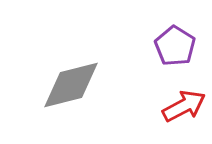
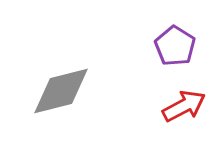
gray diamond: moved 10 px left, 6 px down
